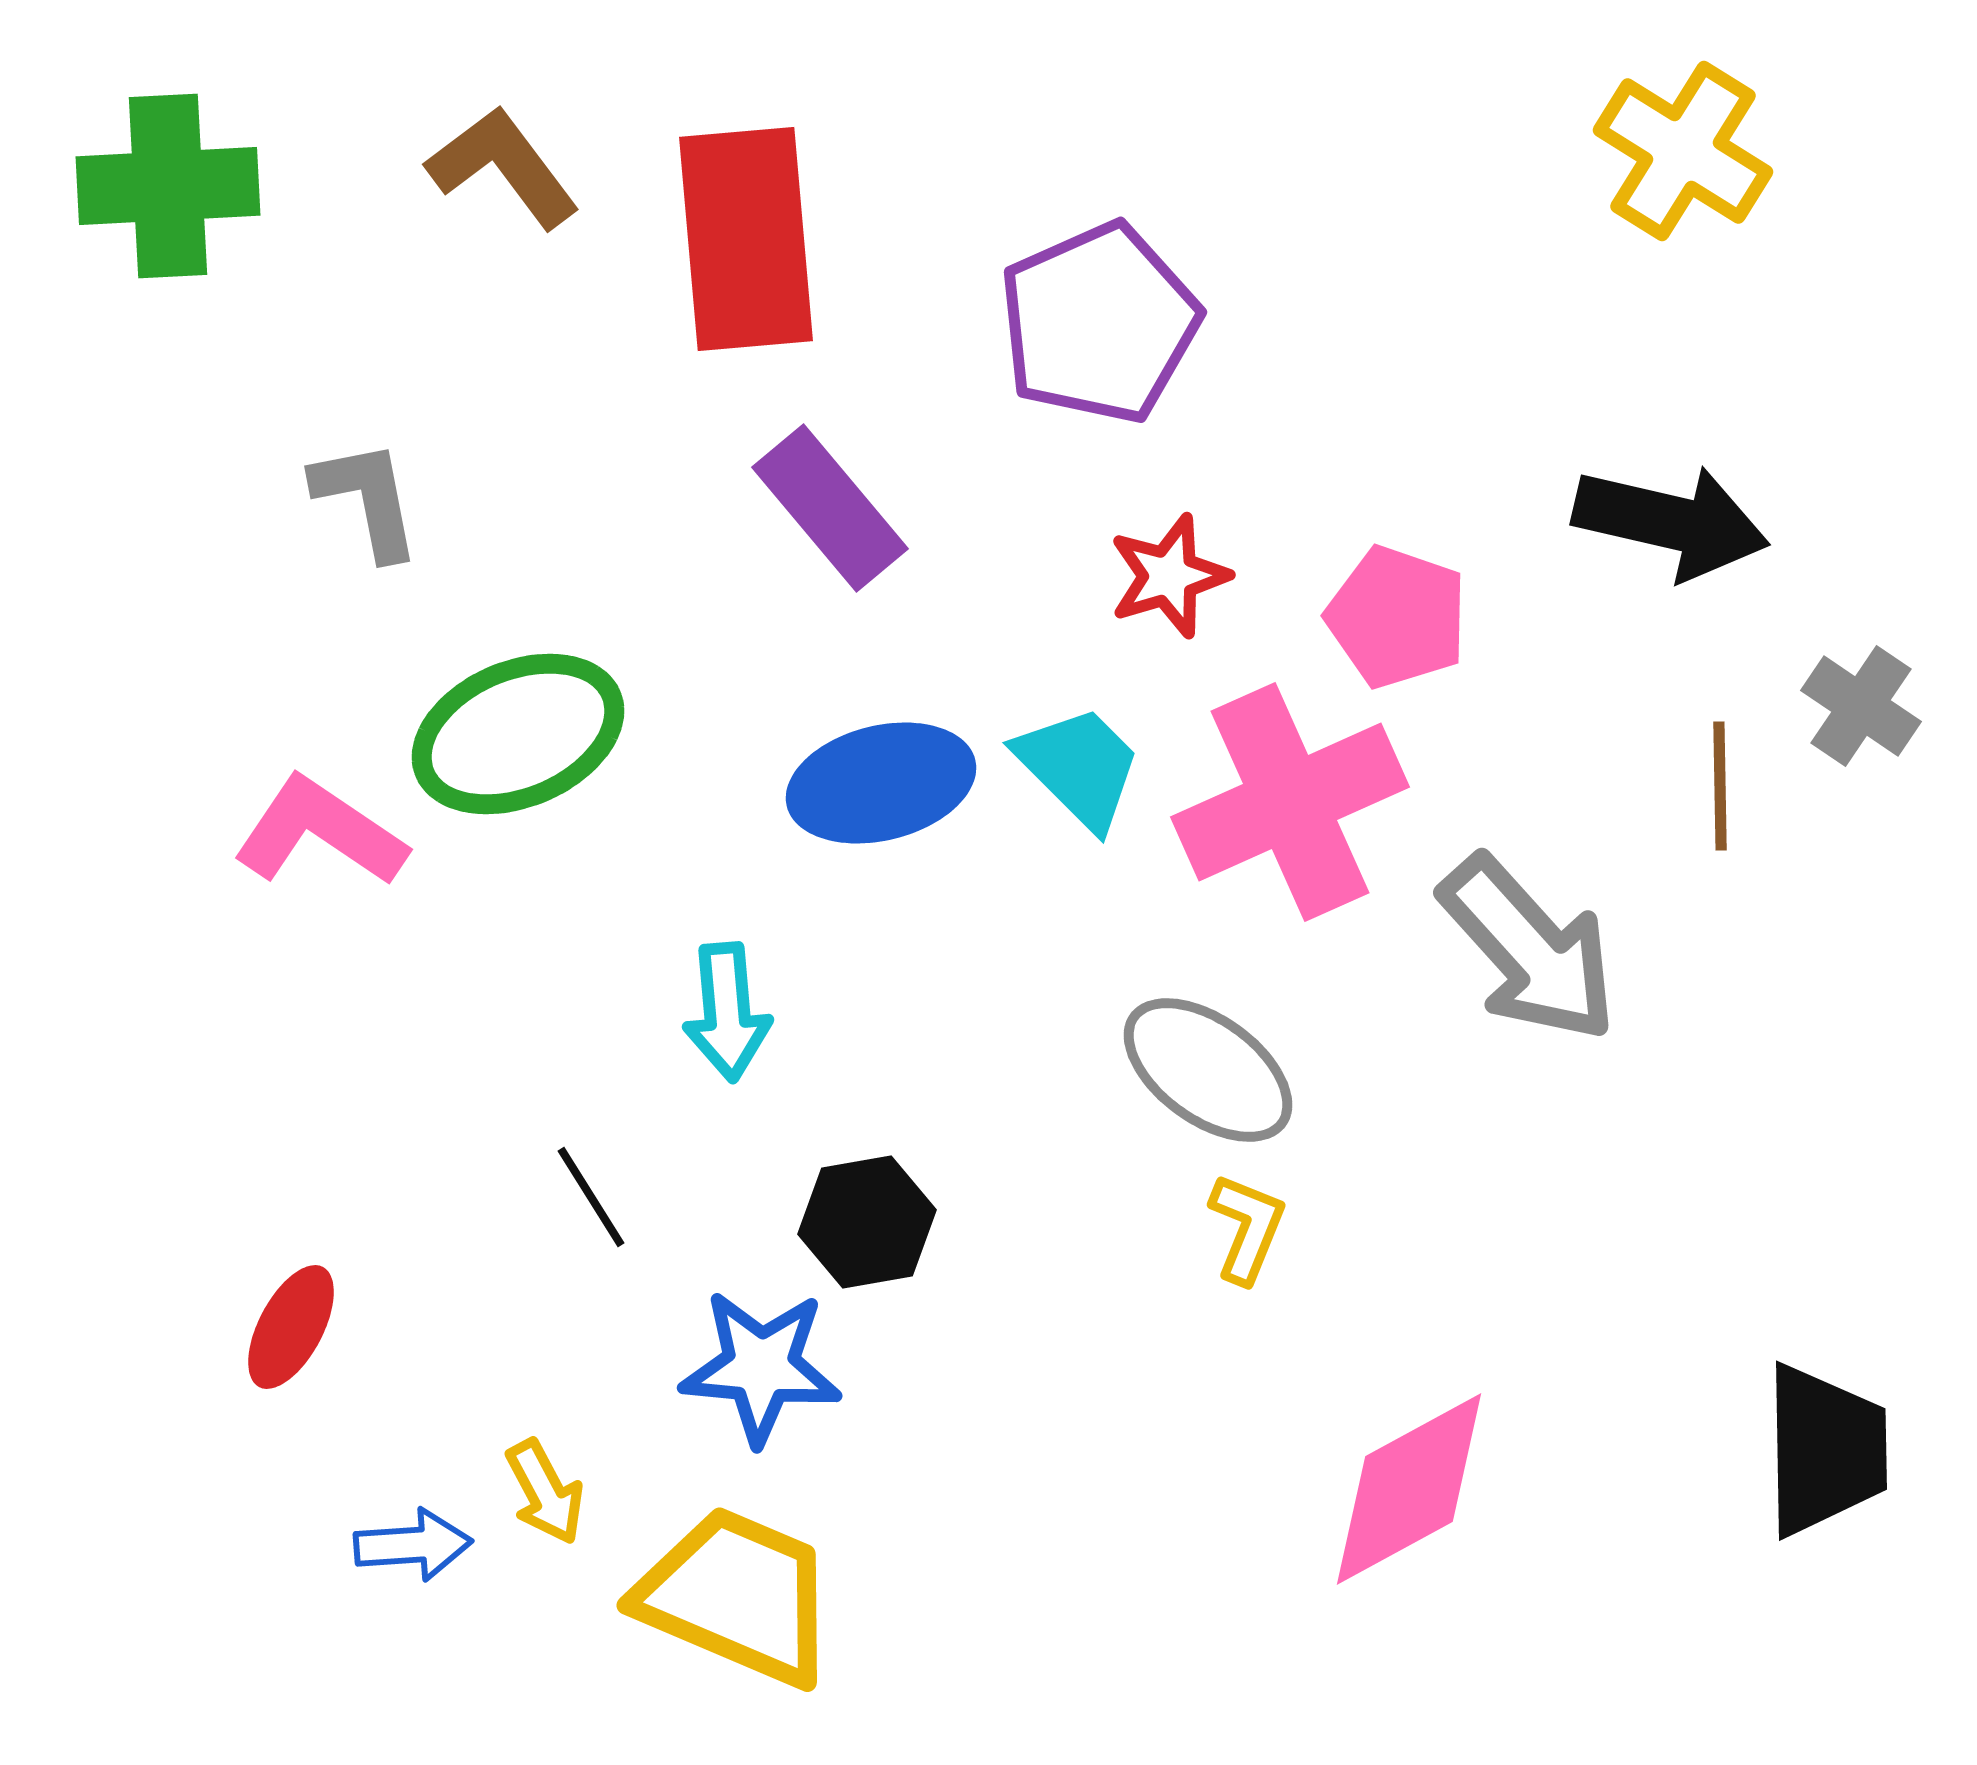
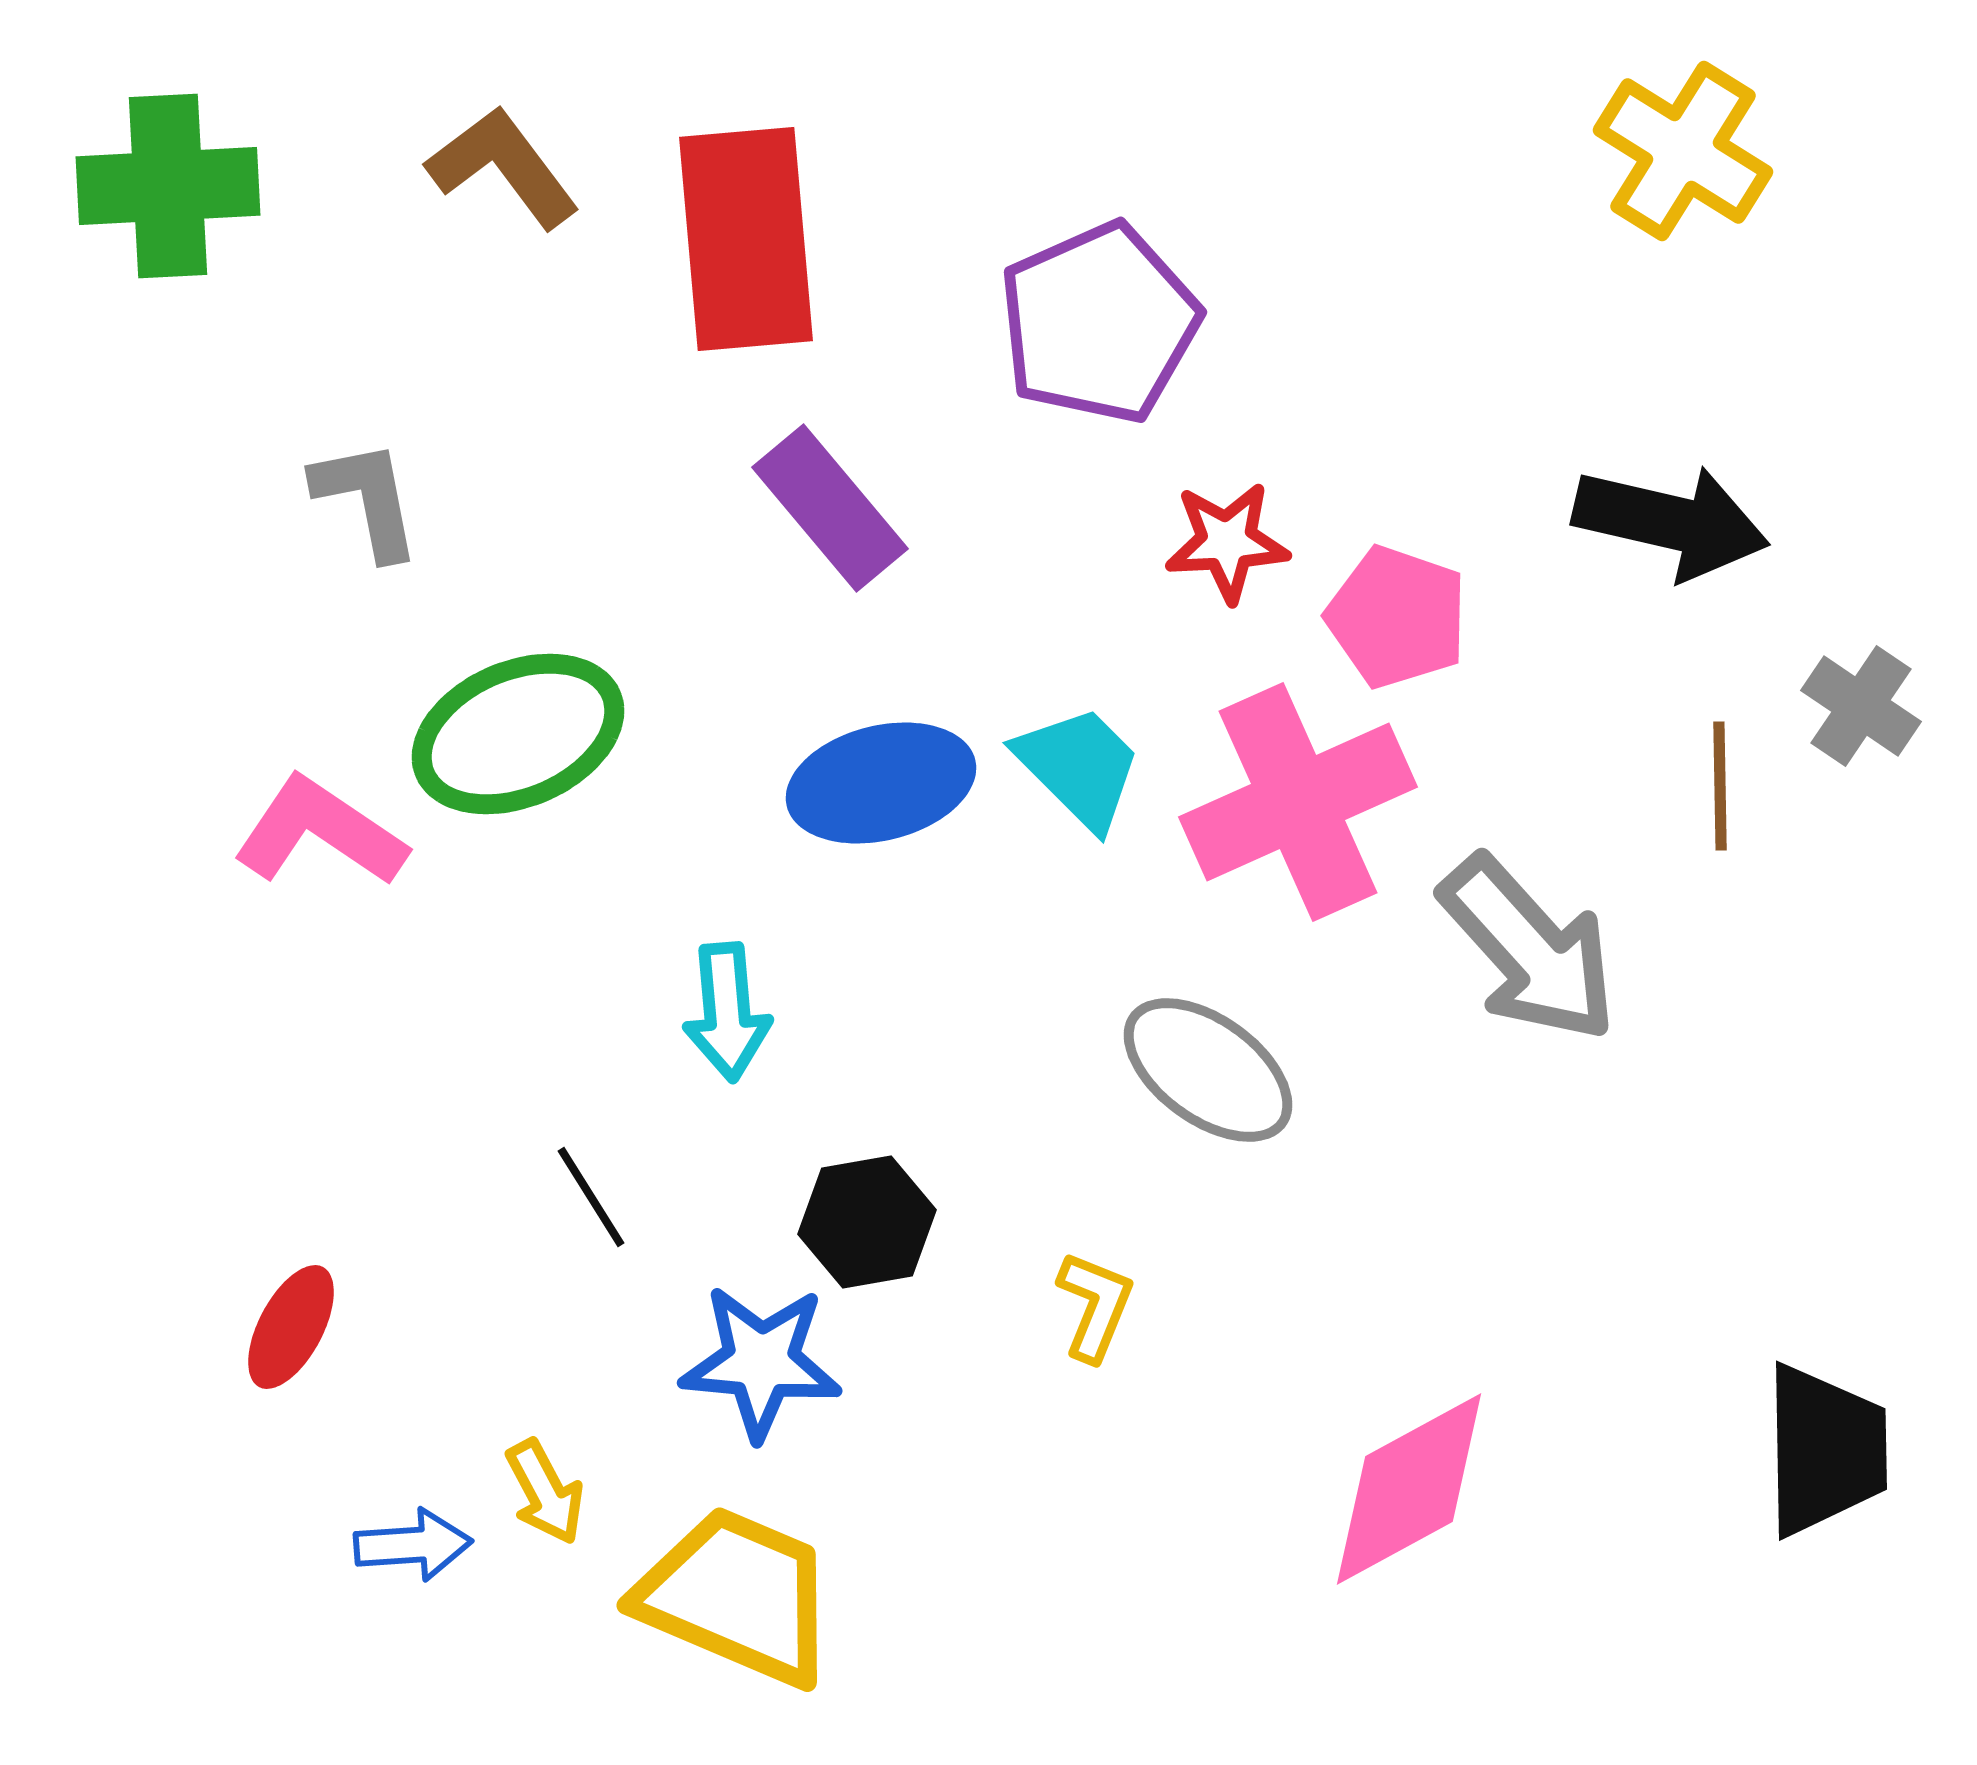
red star: moved 58 px right, 34 px up; rotated 14 degrees clockwise
pink cross: moved 8 px right
yellow L-shape: moved 152 px left, 78 px down
blue star: moved 5 px up
